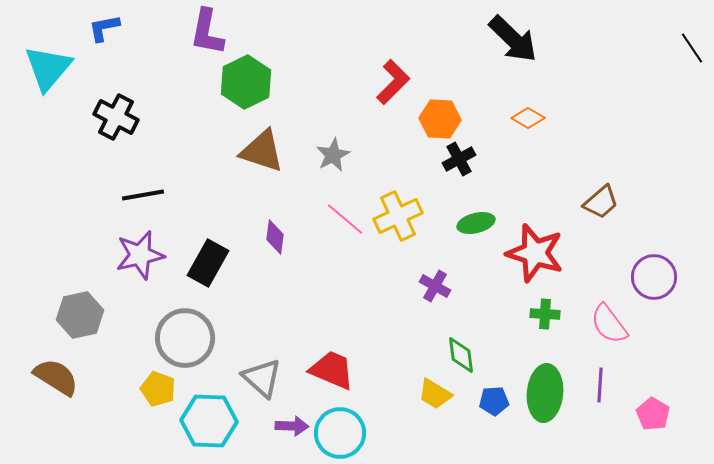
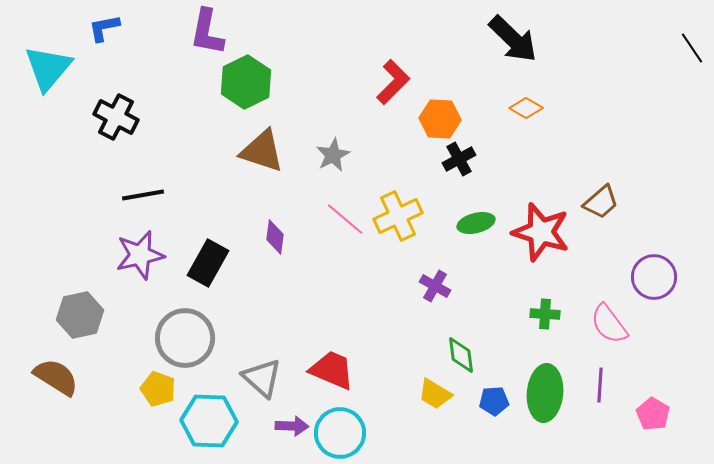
orange diamond at (528, 118): moved 2 px left, 10 px up
red star at (535, 253): moved 6 px right, 21 px up
